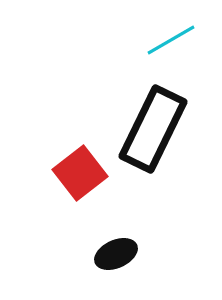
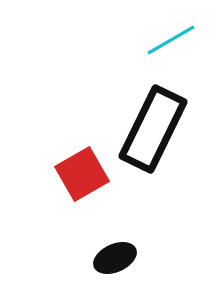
red square: moved 2 px right, 1 px down; rotated 8 degrees clockwise
black ellipse: moved 1 px left, 4 px down
